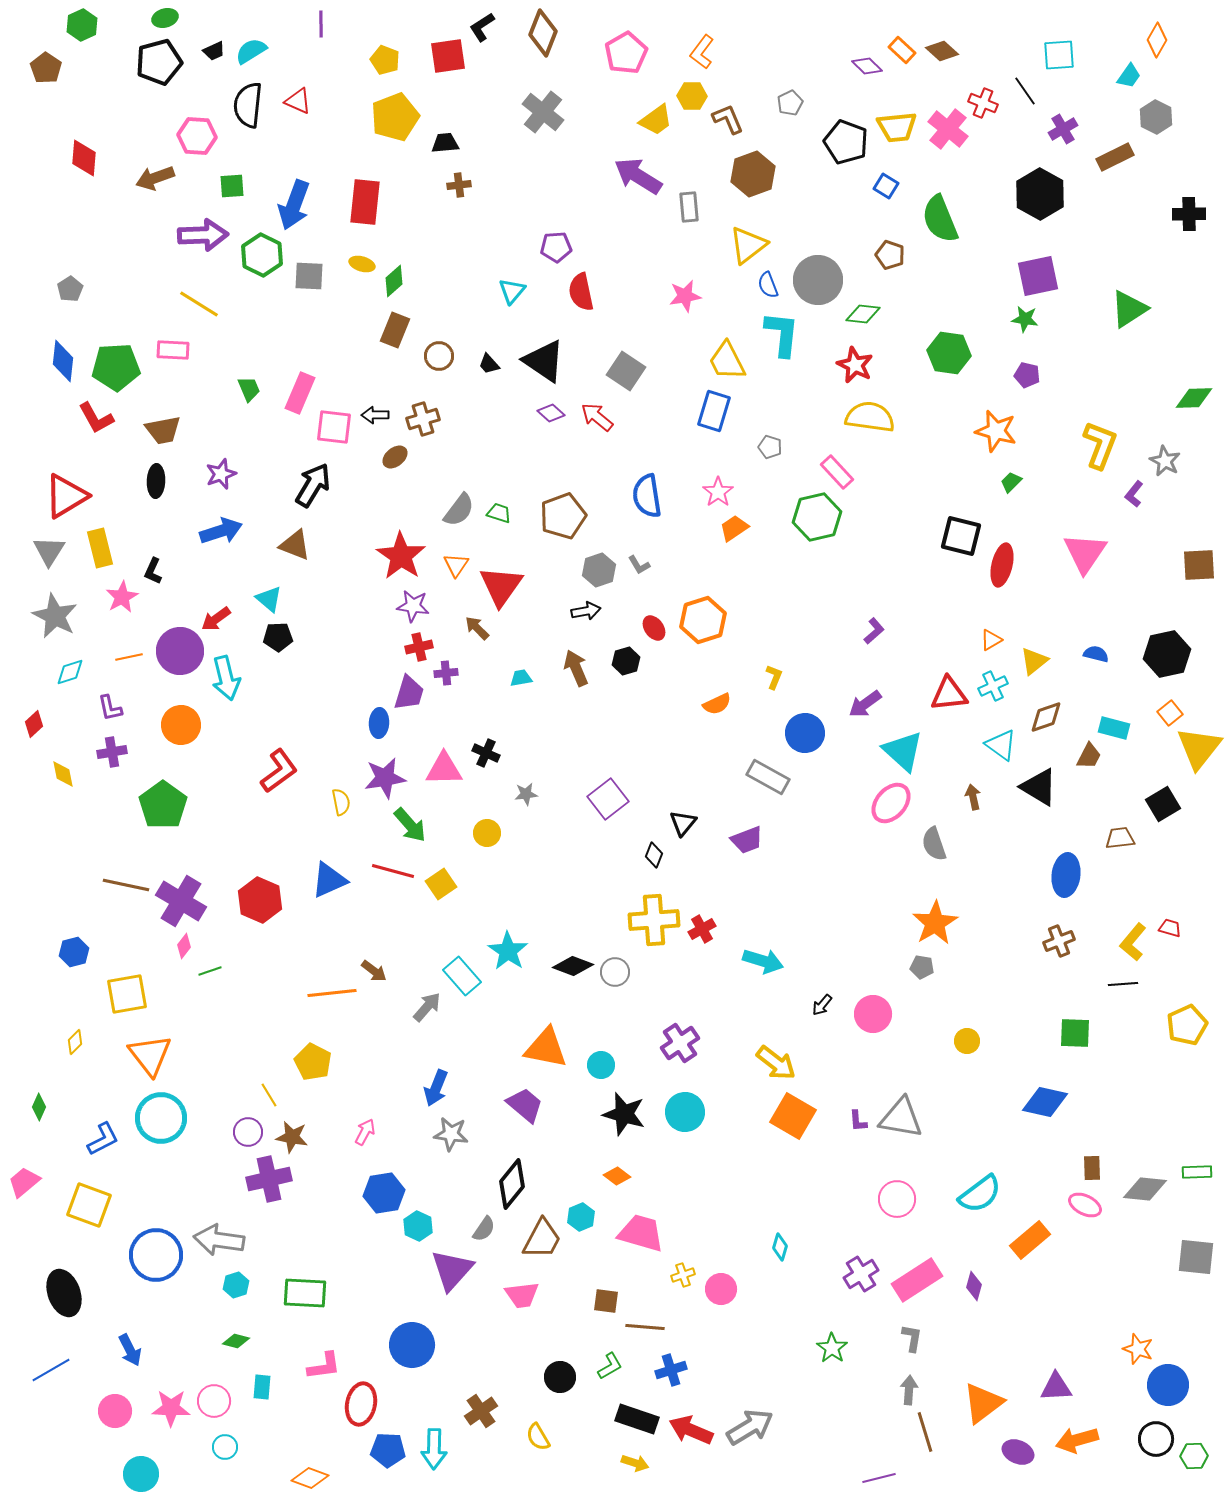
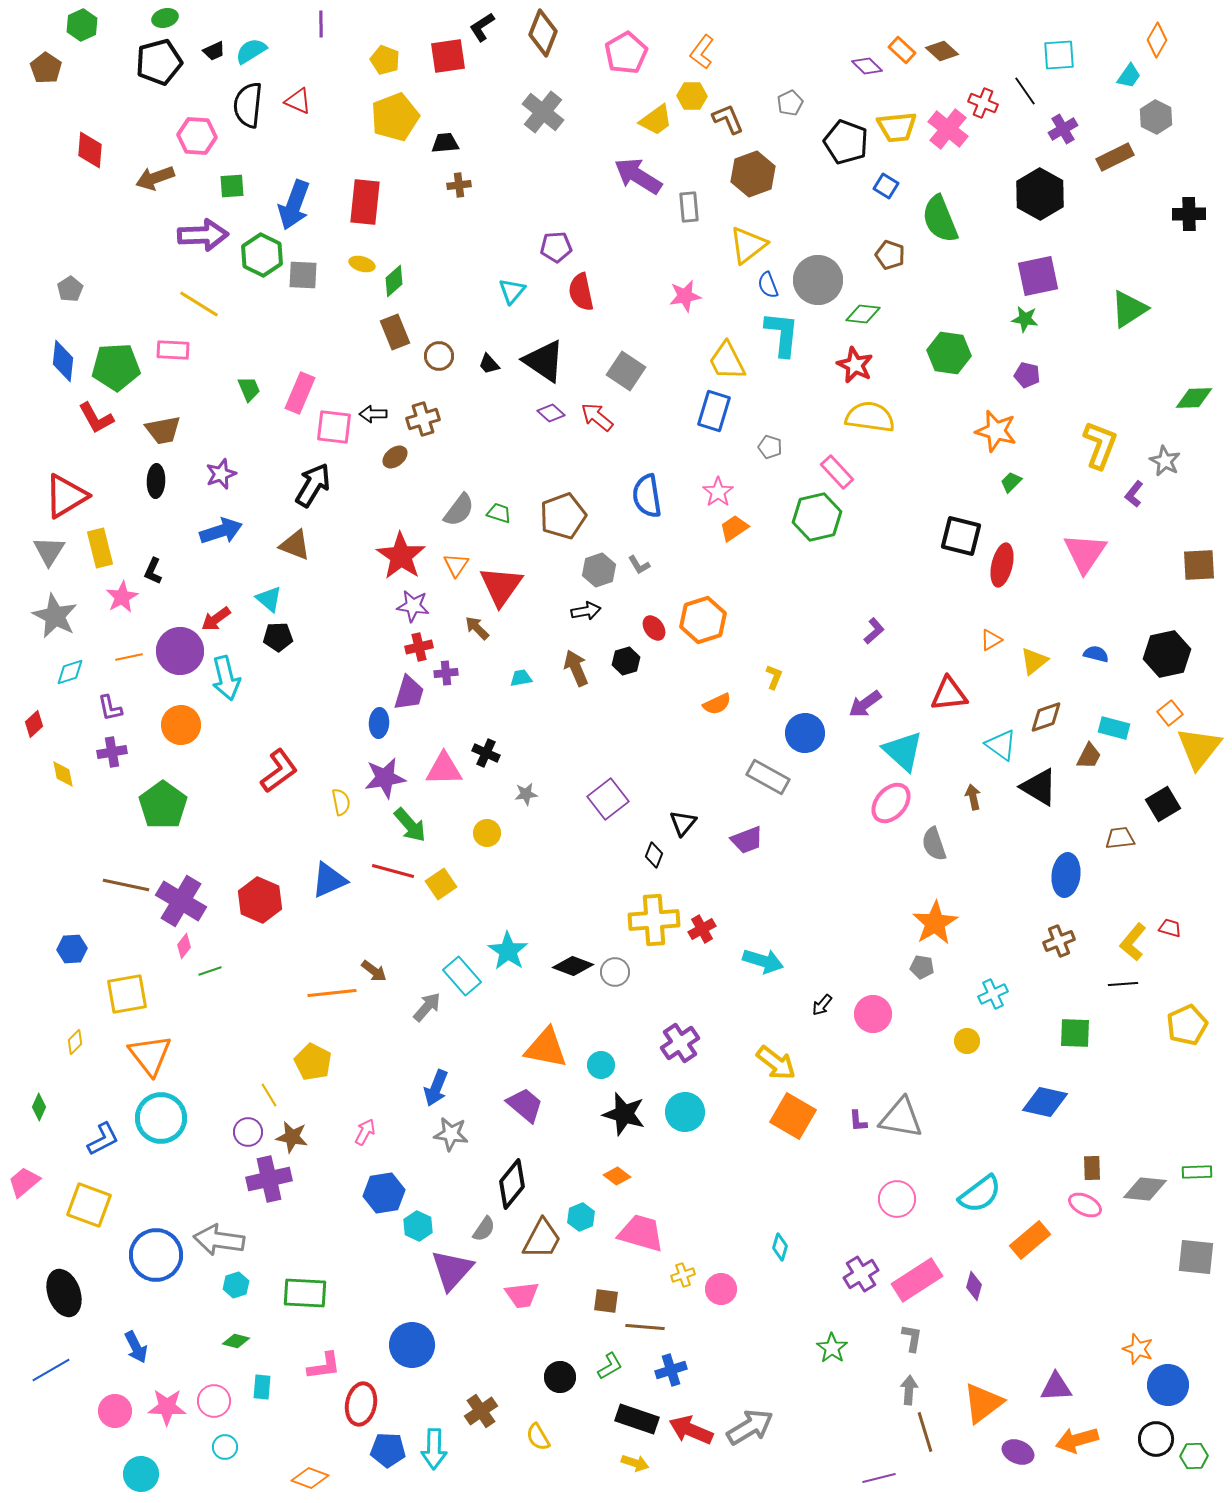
red diamond at (84, 158): moved 6 px right, 8 px up
gray square at (309, 276): moved 6 px left, 1 px up
brown rectangle at (395, 330): moved 2 px down; rotated 44 degrees counterclockwise
black arrow at (375, 415): moved 2 px left, 1 px up
cyan cross at (993, 686): moved 308 px down
blue hexagon at (74, 952): moved 2 px left, 3 px up; rotated 12 degrees clockwise
blue arrow at (130, 1350): moved 6 px right, 3 px up
pink star at (171, 1408): moved 4 px left, 1 px up
